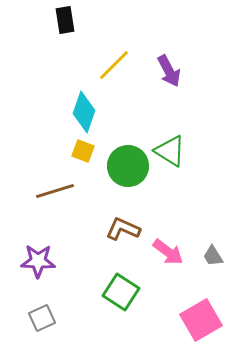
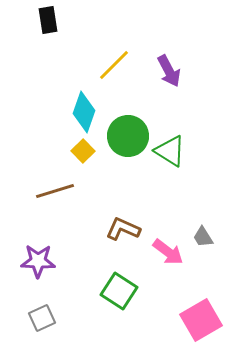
black rectangle: moved 17 px left
yellow square: rotated 25 degrees clockwise
green circle: moved 30 px up
gray trapezoid: moved 10 px left, 19 px up
green square: moved 2 px left, 1 px up
